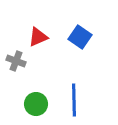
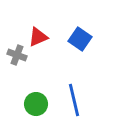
blue square: moved 2 px down
gray cross: moved 1 px right, 6 px up
blue line: rotated 12 degrees counterclockwise
